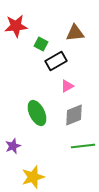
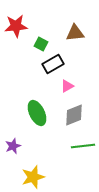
black rectangle: moved 3 px left, 3 px down
